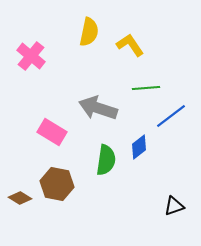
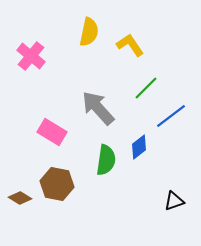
green line: rotated 40 degrees counterclockwise
gray arrow: rotated 30 degrees clockwise
black triangle: moved 5 px up
